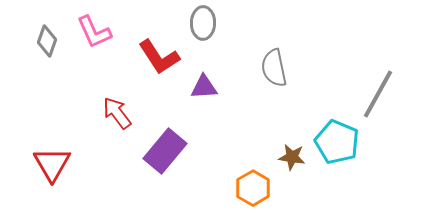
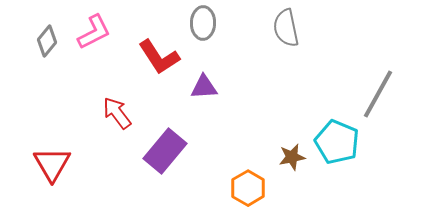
pink L-shape: rotated 93 degrees counterclockwise
gray diamond: rotated 20 degrees clockwise
gray semicircle: moved 12 px right, 40 px up
brown star: rotated 20 degrees counterclockwise
orange hexagon: moved 5 px left
